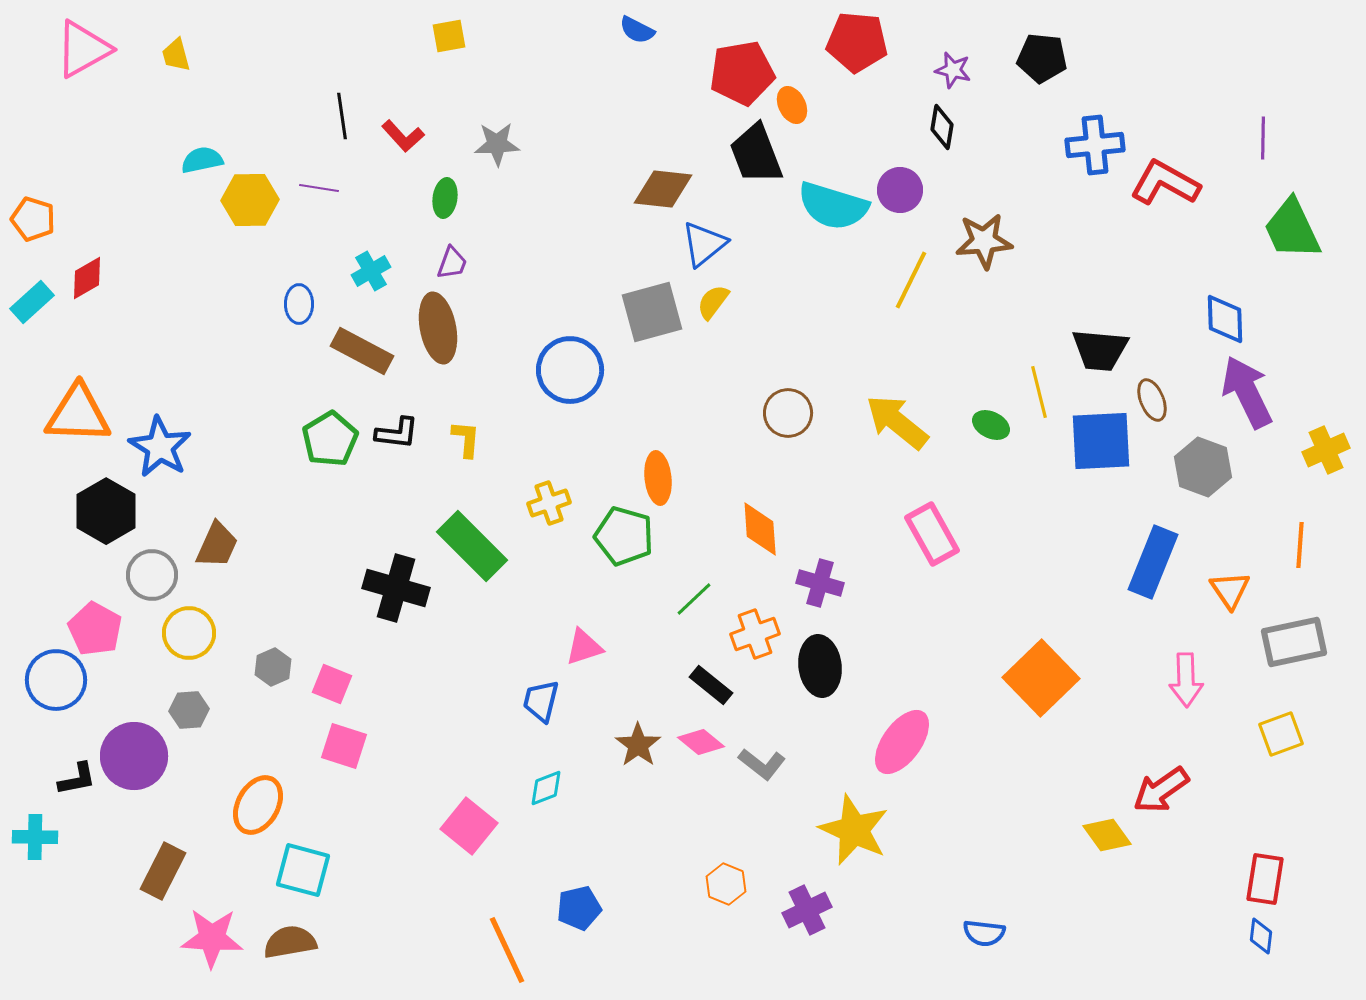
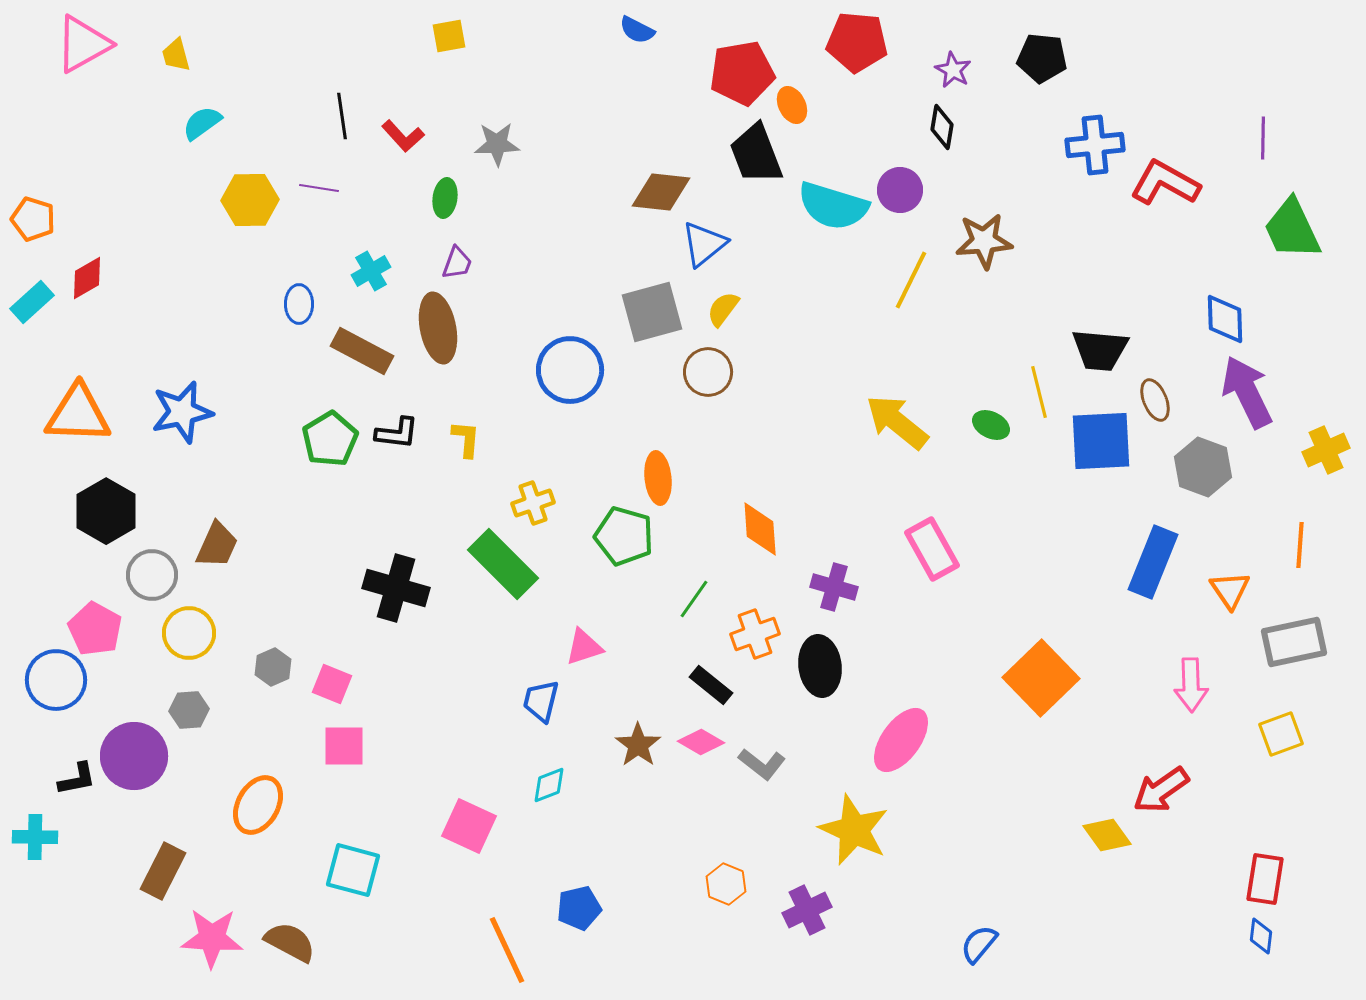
pink triangle at (83, 49): moved 5 px up
purple star at (953, 70): rotated 15 degrees clockwise
cyan semicircle at (202, 160): moved 37 px up; rotated 24 degrees counterclockwise
brown diamond at (663, 189): moved 2 px left, 3 px down
purple trapezoid at (452, 263): moved 5 px right
yellow semicircle at (713, 302): moved 10 px right, 7 px down
brown ellipse at (1152, 400): moved 3 px right
brown circle at (788, 413): moved 80 px left, 41 px up
blue star at (160, 447): moved 22 px right, 35 px up; rotated 28 degrees clockwise
yellow cross at (549, 503): moved 16 px left
pink rectangle at (932, 534): moved 15 px down
green rectangle at (472, 546): moved 31 px right, 18 px down
purple cross at (820, 583): moved 14 px right, 4 px down
green line at (694, 599): rotated 12 degrees counterclockwise
pink arrow at (1186, 680): moved 5 px right, 5 px down
pink diamond at (701, 742): rotated 9 degrees counterclockwise
pink ellipse at (902, 742): moved 1 px left, 2 px up
pink square at (344, 746): rotated 18 degrees counterclockwise
cyan diamond at (546, 788): moved 3 px right, 3 px up
pink square at (469, 826): rotated 14 degrees counterclockwise
cyan square at (303, 870): moved 50 px right
blue semicircle at (984, 933): moved 5 px left, 11 px down; rotated 123 degrees clockwise
brown semicircle at (290, 942): rotated 38 degrees clockwise
